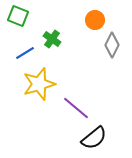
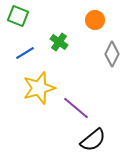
green cross: moved 7 px right, 3 px down
gray diamond: moved 9 px down
yellow star: moved 4 px down
black semicircle: moved 1 px left, 2 px down
